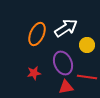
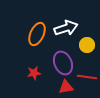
white arrow: rotated 15 degrees clockwise
